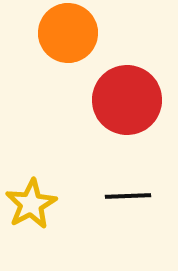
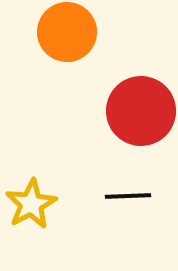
orange circle: moved 1 px left, 1 px up
red circle: moved 14 px right, 11 px down
